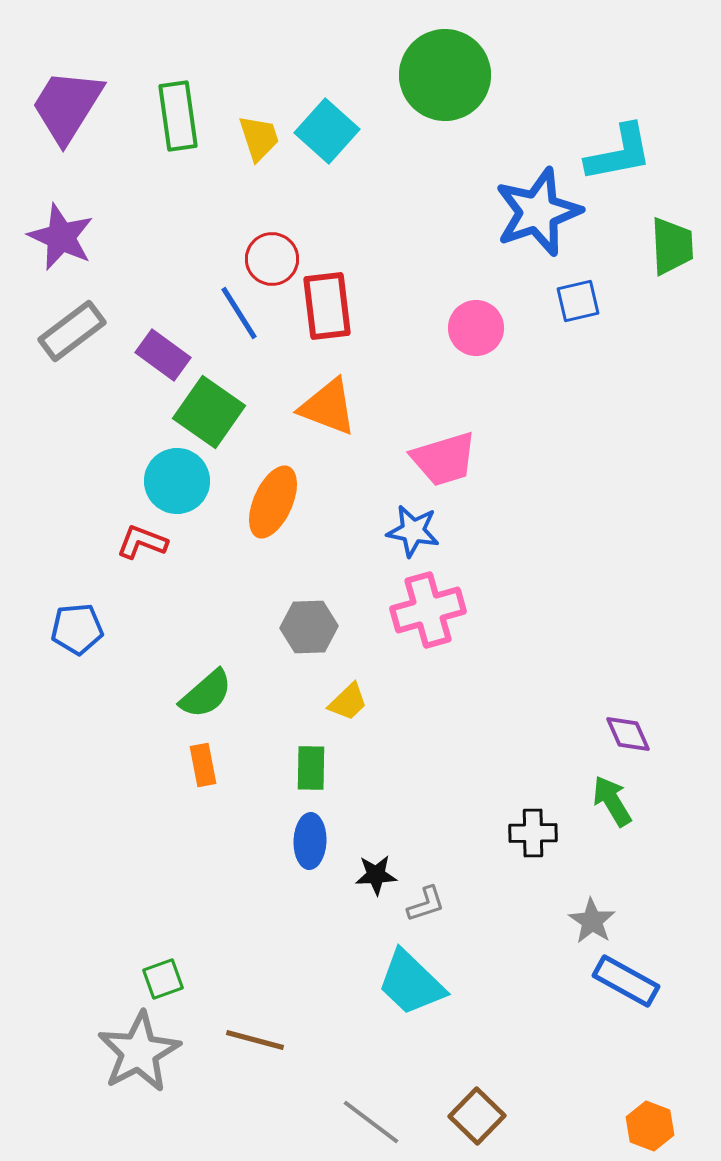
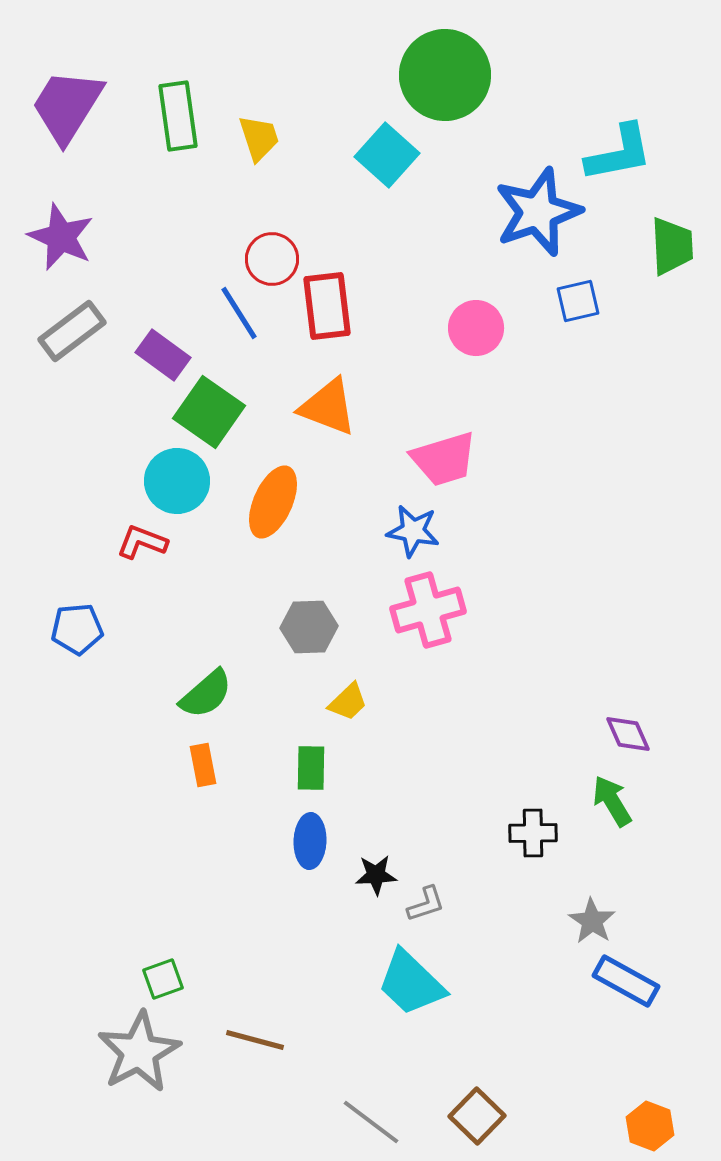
cyan square at (327, 131): moved 60 px right, 24 px down
